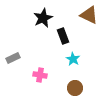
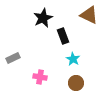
pink cross: moved 2 px down
brown circle: moved 1 px right, 5 px up
